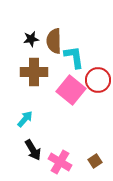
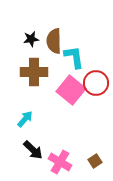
red circle: moved 2 px left, 3 px down
black arrow: rotated 15 degrees counterclockwise
